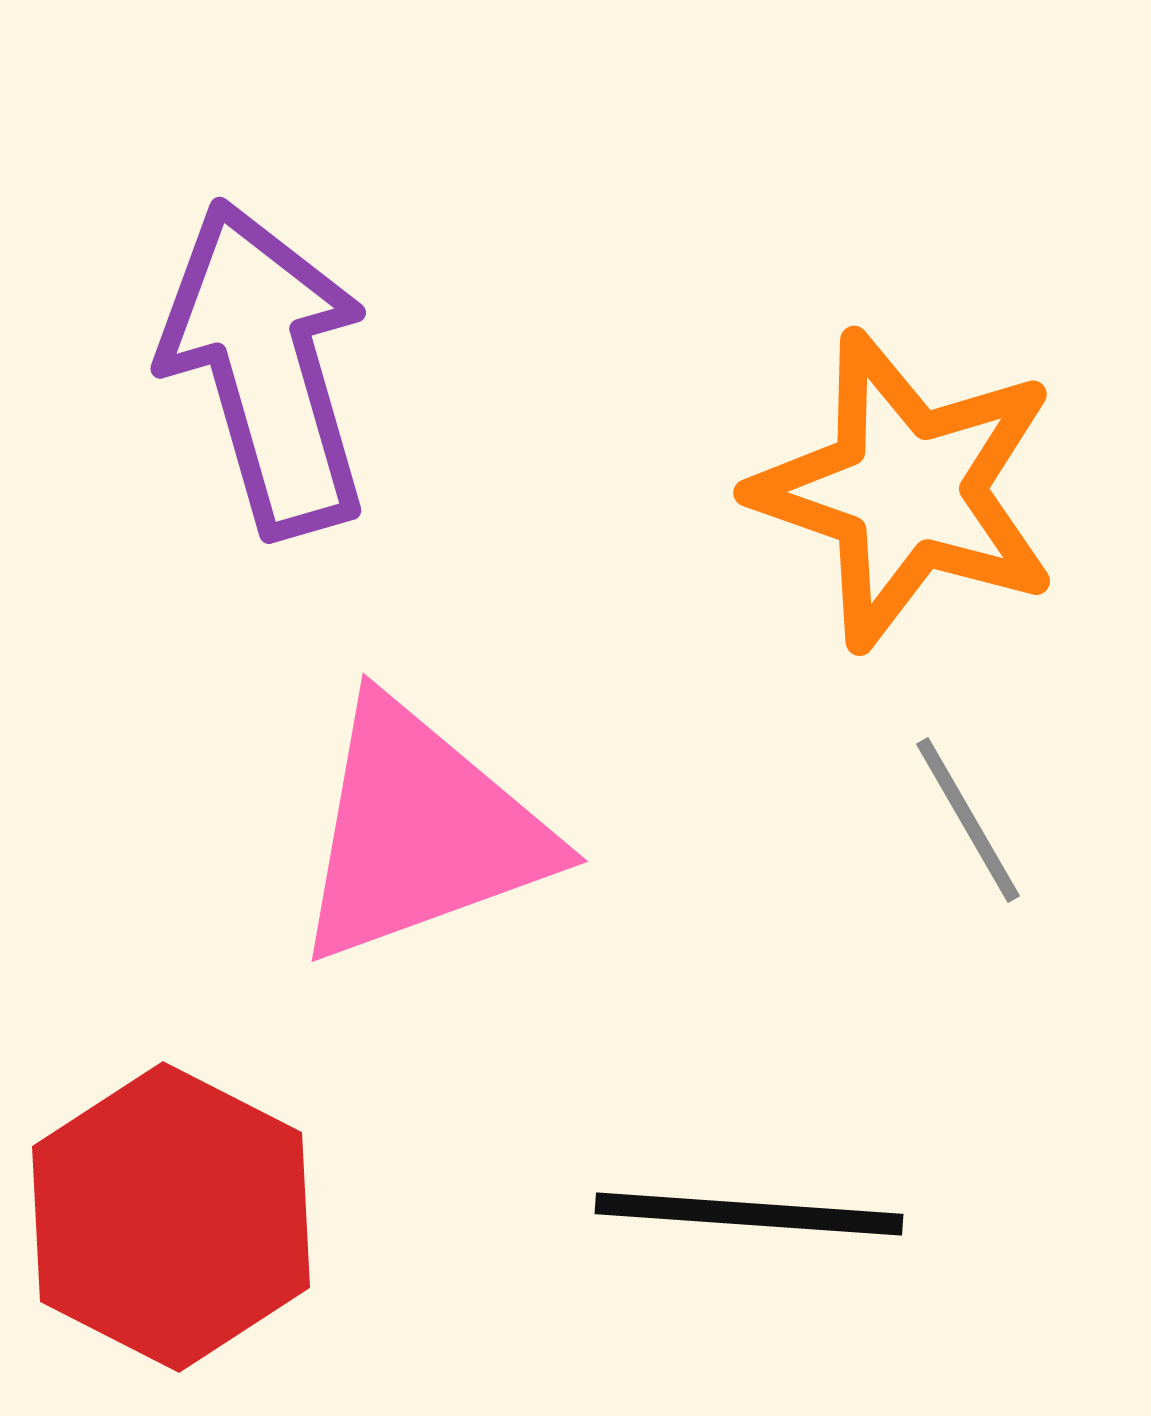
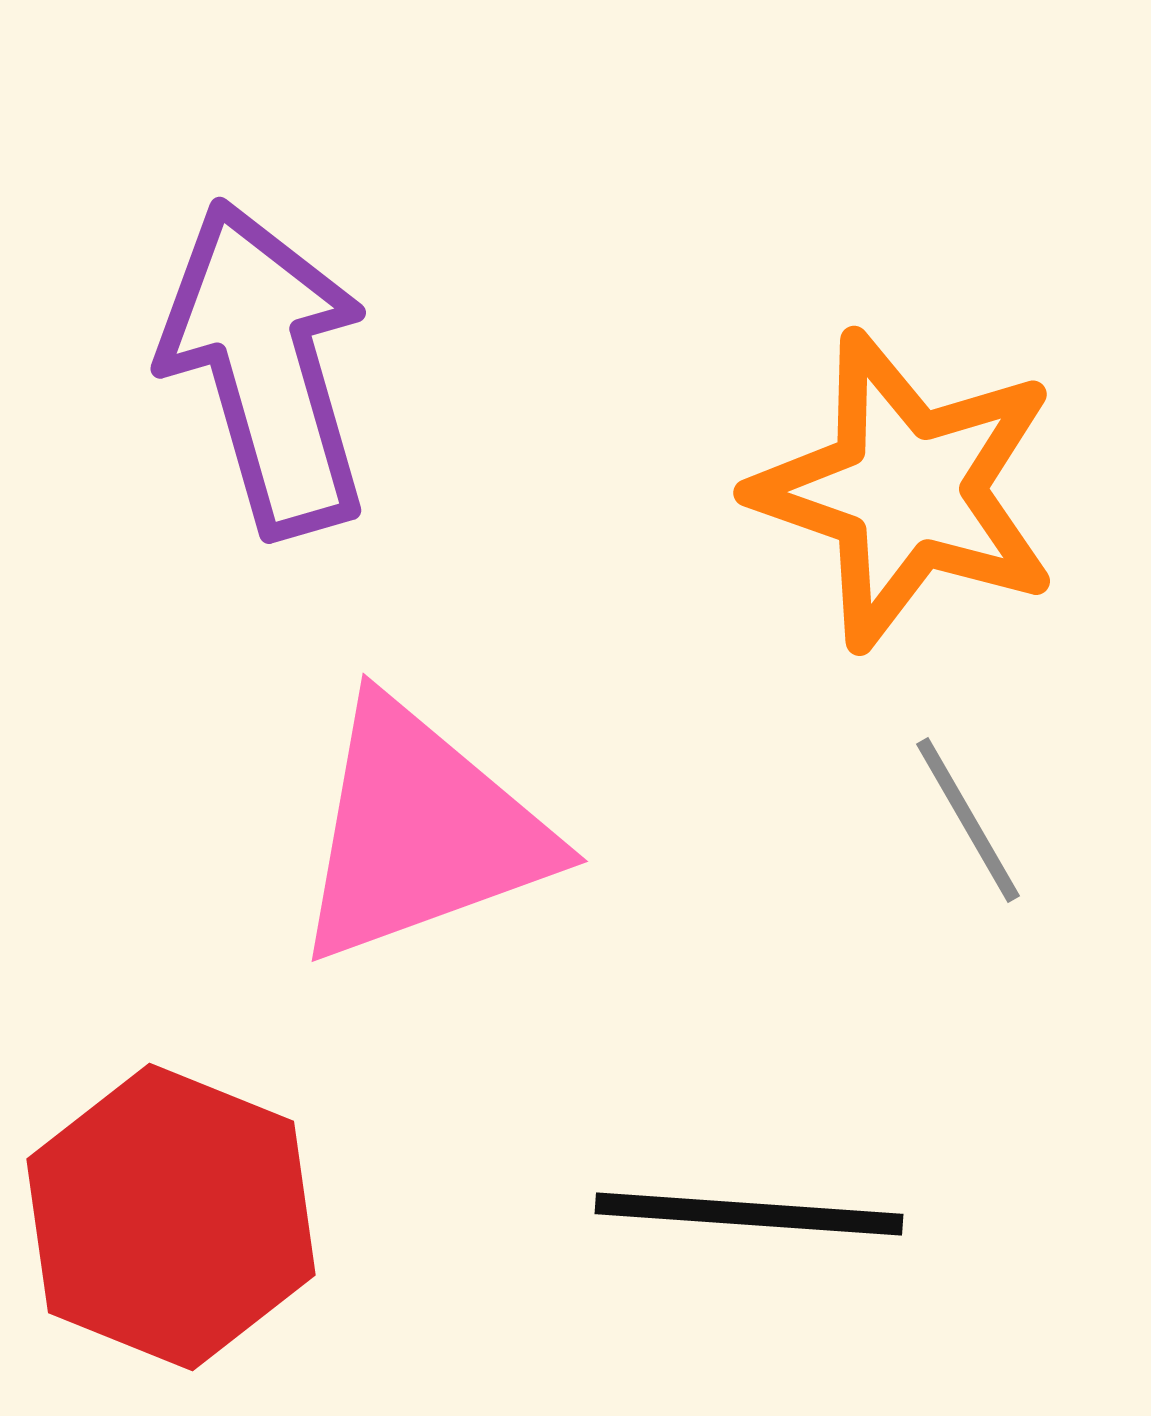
red hexagon: rotated 5 degrees counterclockwise
